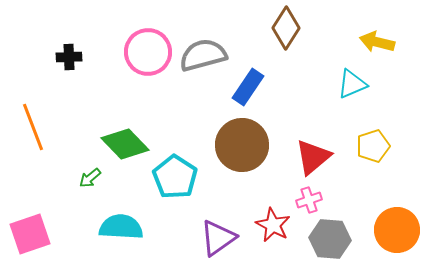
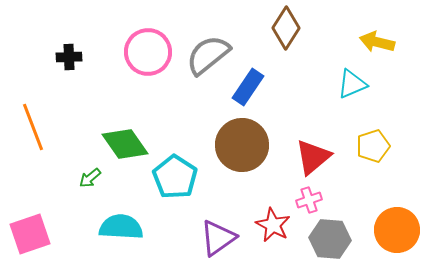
gray semicircle: moved 5 px right; rotated 24 degrees counterclockwise
green diamond: rotated 9 degrees clockwise
